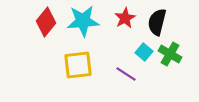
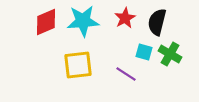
red diamond: rotated 28 degrees clockwise
cyan square: rotated 24 degrees counterclockwise
